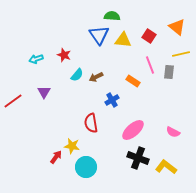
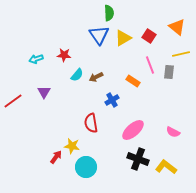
green semicircle: moved 3 px left, 3 px up; rotated 84 degrees clockwise
yellow triangle: moved 2 px up; rotated 36 degrees counterclockwise
red star: rotated 16 degrees counterclockwise
black cross: moved 1 px down
